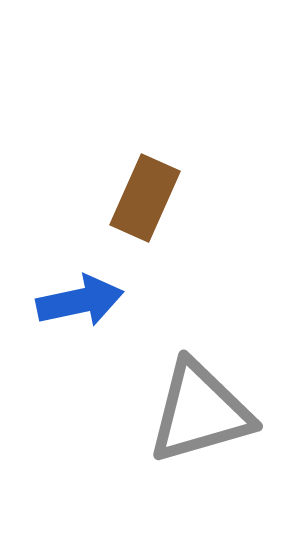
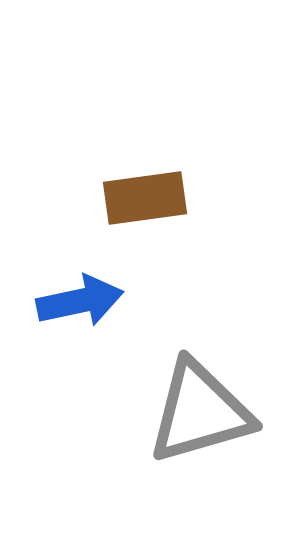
brown rectangle: rotated 58 degrees clockwise
